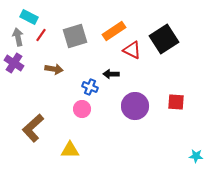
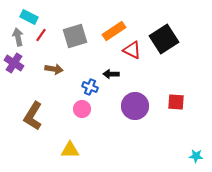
brown L-shape: moved 12 px up; rotated 16 degrees counterclockwise
